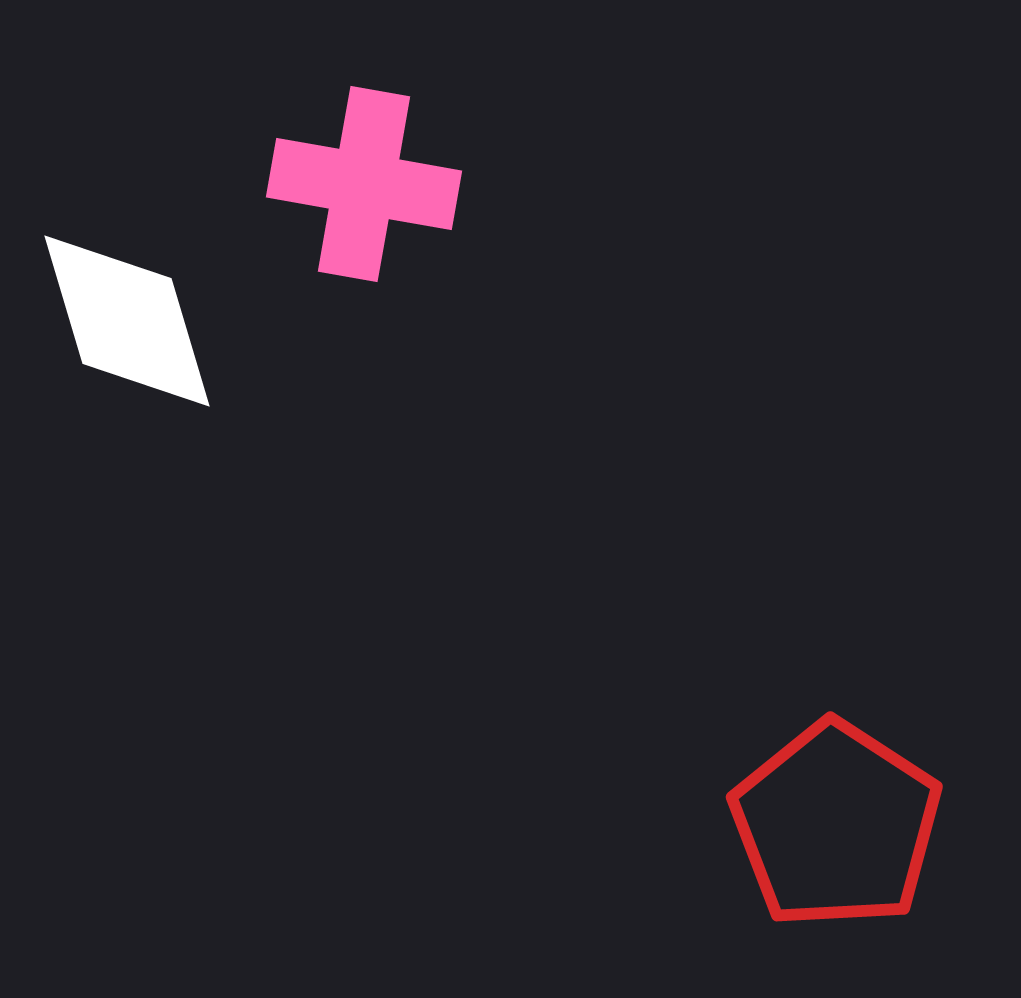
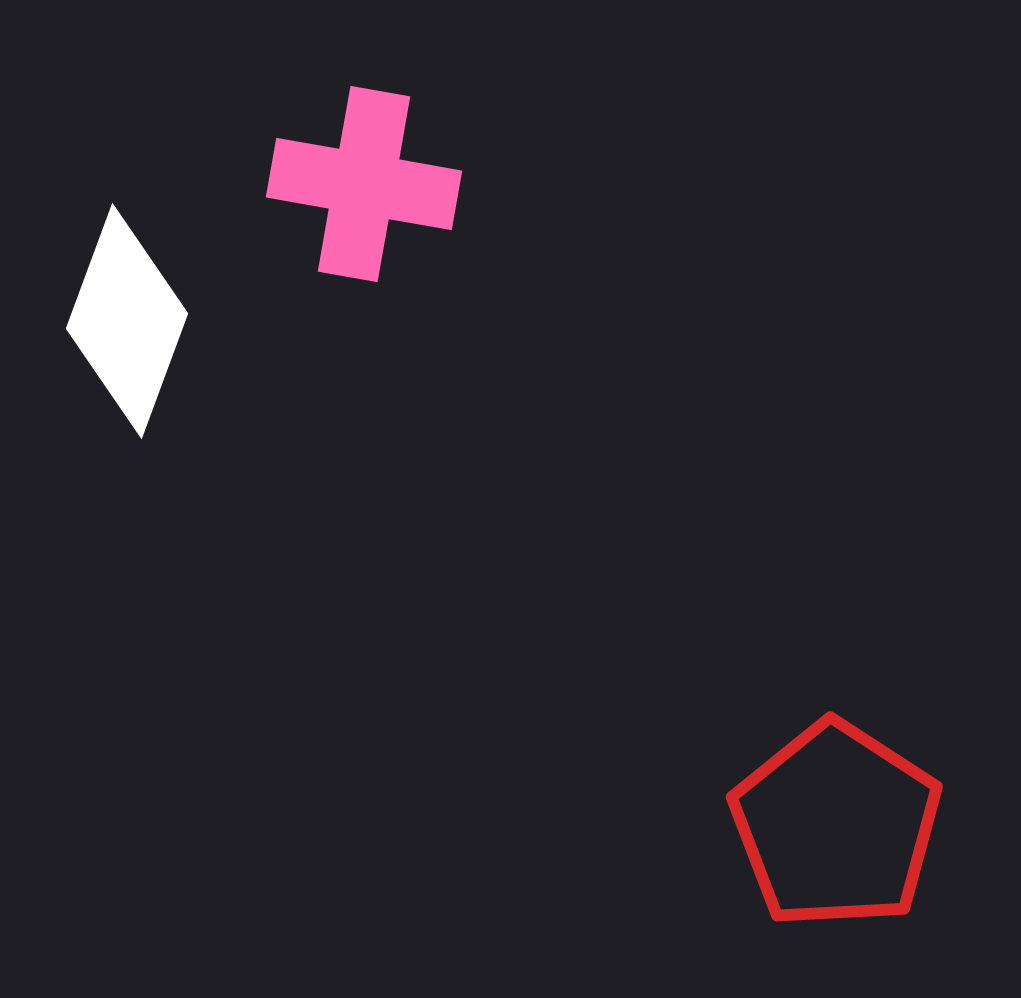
white diamond: rotated 37 degrees clockwise
